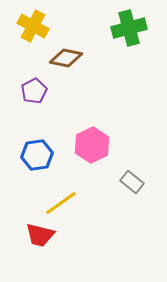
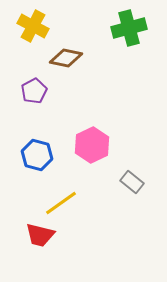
blue hexagon: rotated 24 degrees clockwise
